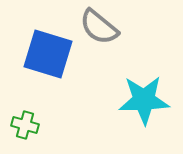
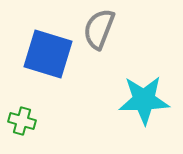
gray semicircle: moved 2 px down; rotated 72 degrees clockwise
green cross: moved 3 px left, 4 px up
